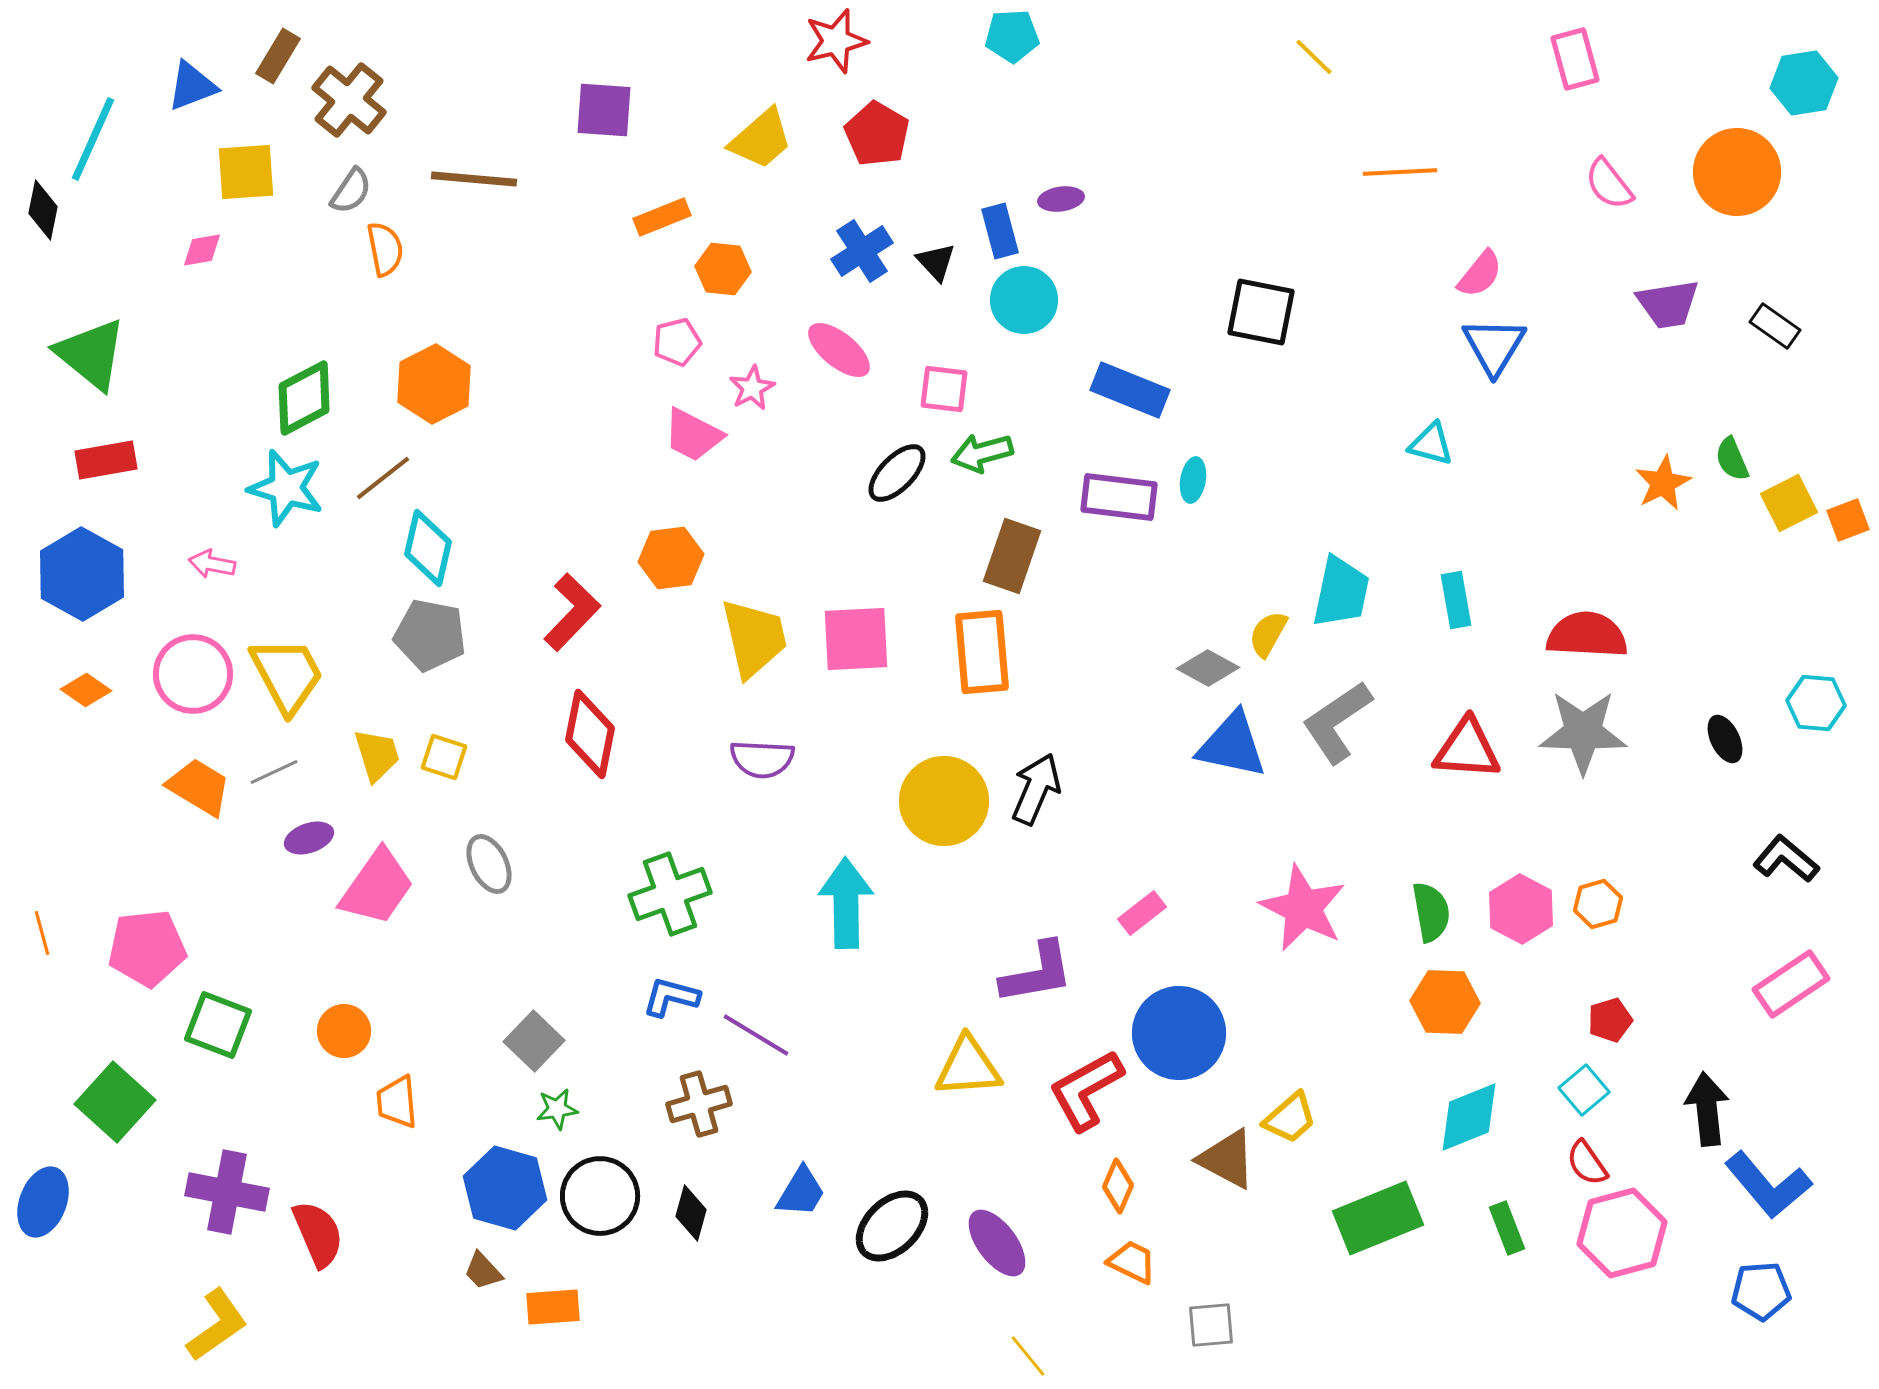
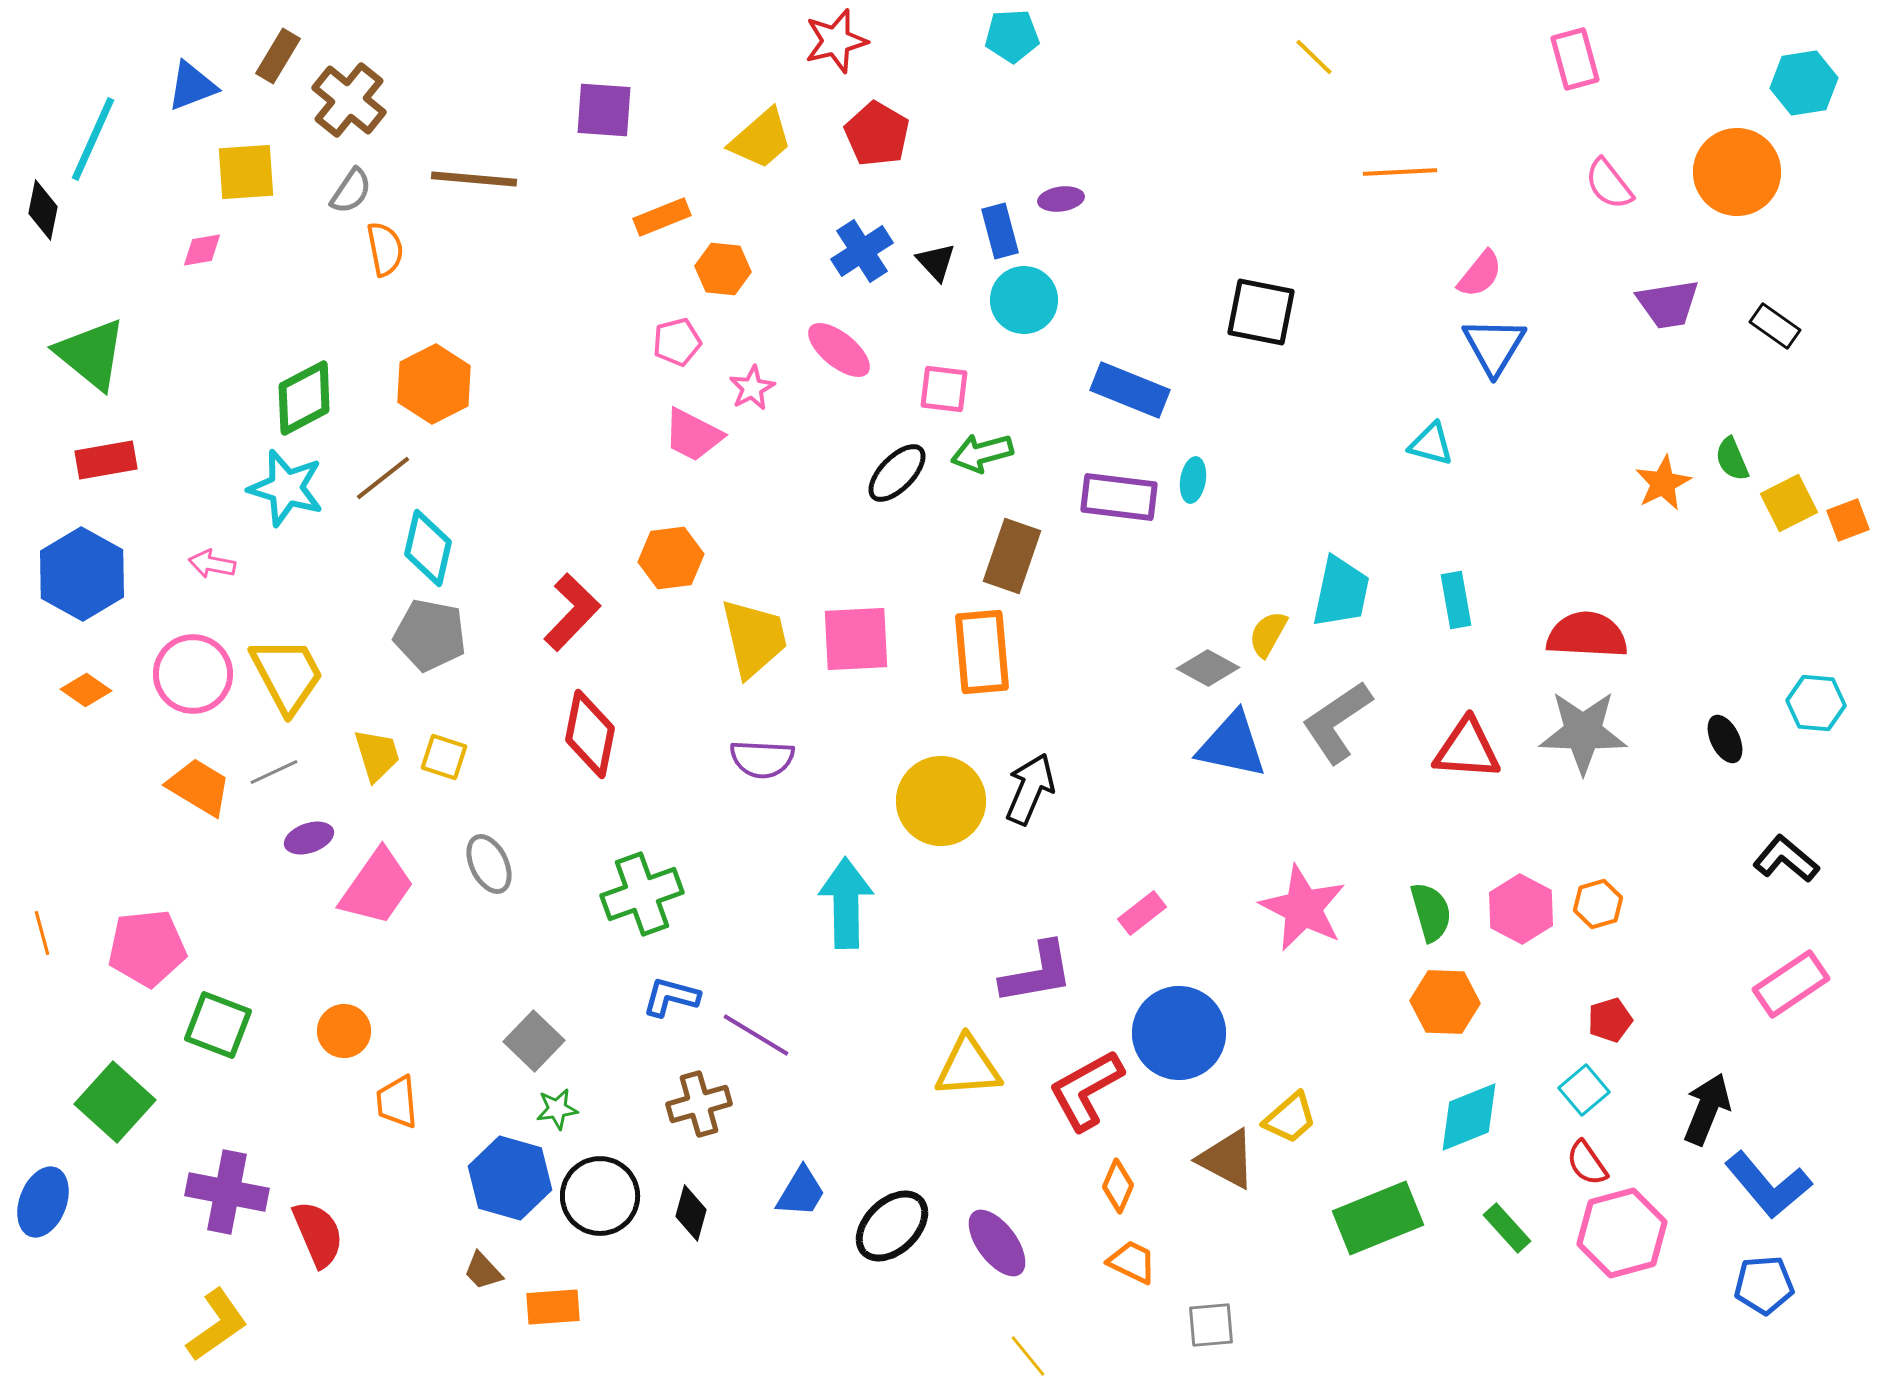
black arrow at (1036, 789): moved 6 px left
yellow circle at (944, 801): moved 3 px left
green cross at (670, 894): moved 28 px left
green semicircle at (1431, 912): rotated 6 degrees counterclockwise
black arrow at (1707, 1109): rotated 28 degrees clockwise
blue hexagon at (505, 1188): moved 5 px right, 10 px up
green rectangle at (1507, 1228): rotated 21 degrees counterclockwise
blue pentagon at (1761, 1291): moved 3 px right, 6 px up
